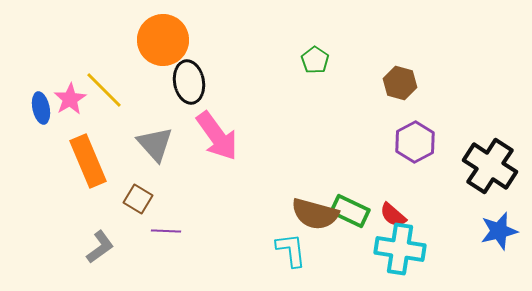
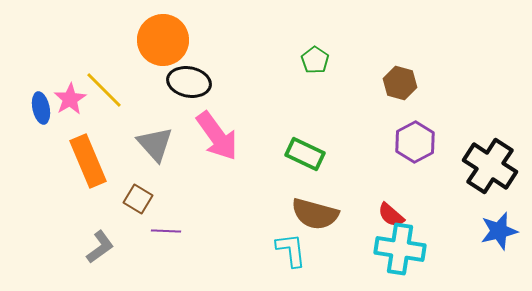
black ellipse: rotated 69 degrees counterclockwise
green rectangle: moved 45 px left, 57 px up
red semicircle: moved 2 px left
